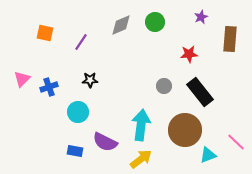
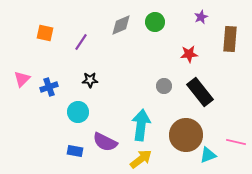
brown circle: moved 1 px right, 5 px down
pink line: rotated 30 degrees counterclockwise
